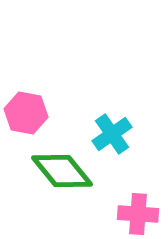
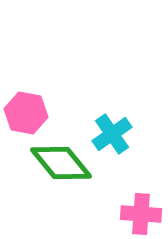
green diamond: moved 1 px left, 8 px up
pink cross: moved 3 px right
